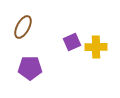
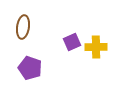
brown ellipse: rotated 20 degrees counterclockwise
purple pentagon: rotated 20 degrees clockwise
